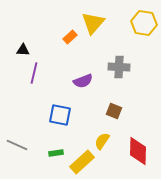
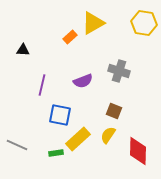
yellow triangle: rotated 20 degrees clockwise
gray cross: moved 4 px down; rotated 15 degrees clockwise
purple line: moved 8 px right, 12 px down
yellow semicircle: moved 6 px right, 6 px up
yellow rectangle: moved 4 px left, 23 px up
